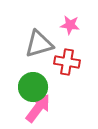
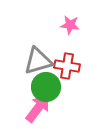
gray triangle: moved 1 px left, 17 px down
red cross: moved 4 px down
green circle: moved 13 px right
